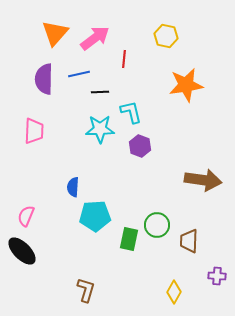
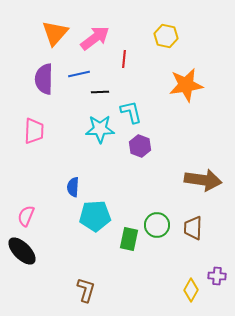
brown trapezoid: moved 4 px right, 13 px up
yellow diamond: moved 17 px right, 2 px up
